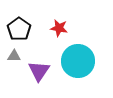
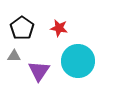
black pentagon: moved 3 px right, 1 px up
